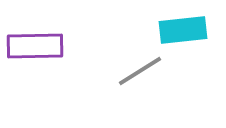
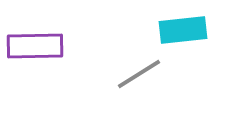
gray line: moved 1 px left, 3 px down
